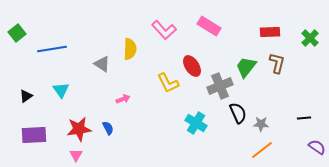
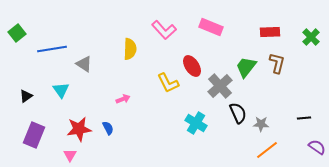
pink rectangle: moved 2 px right, 1 px down; rotated 10 degrees counterclockwise
green cross: moved 1 px right, 1 px up
gray triangle: moved 18 px left
gray cross: rotated 20 degrees counterclockwise
purple rectangle: rotated 65 degrees counterclockwise
orange line: moved 5 px right
pink triangle: moved 6 px left
